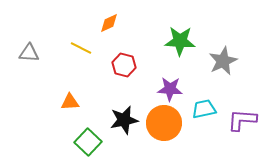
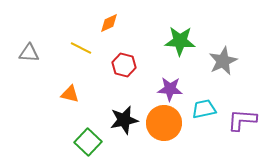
orange triangle: moved 8 px up; rotated 18 degrees clockwise
